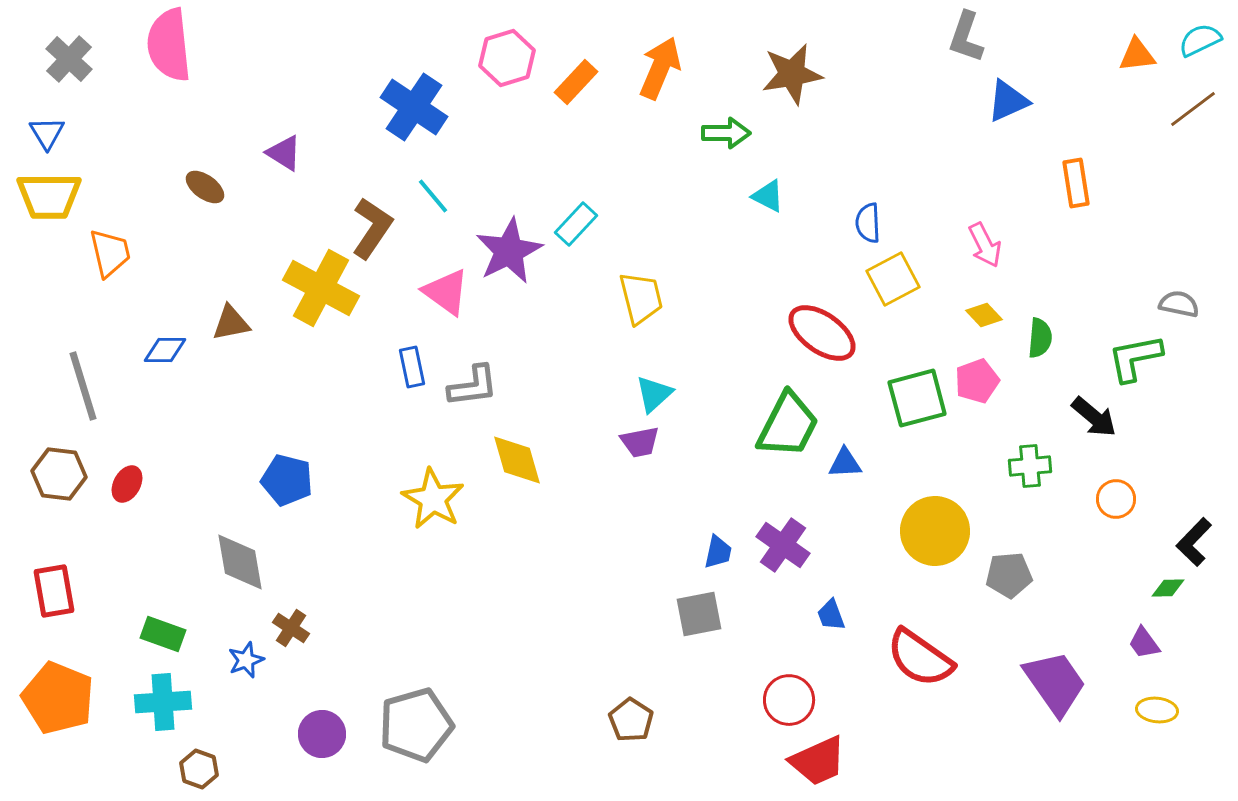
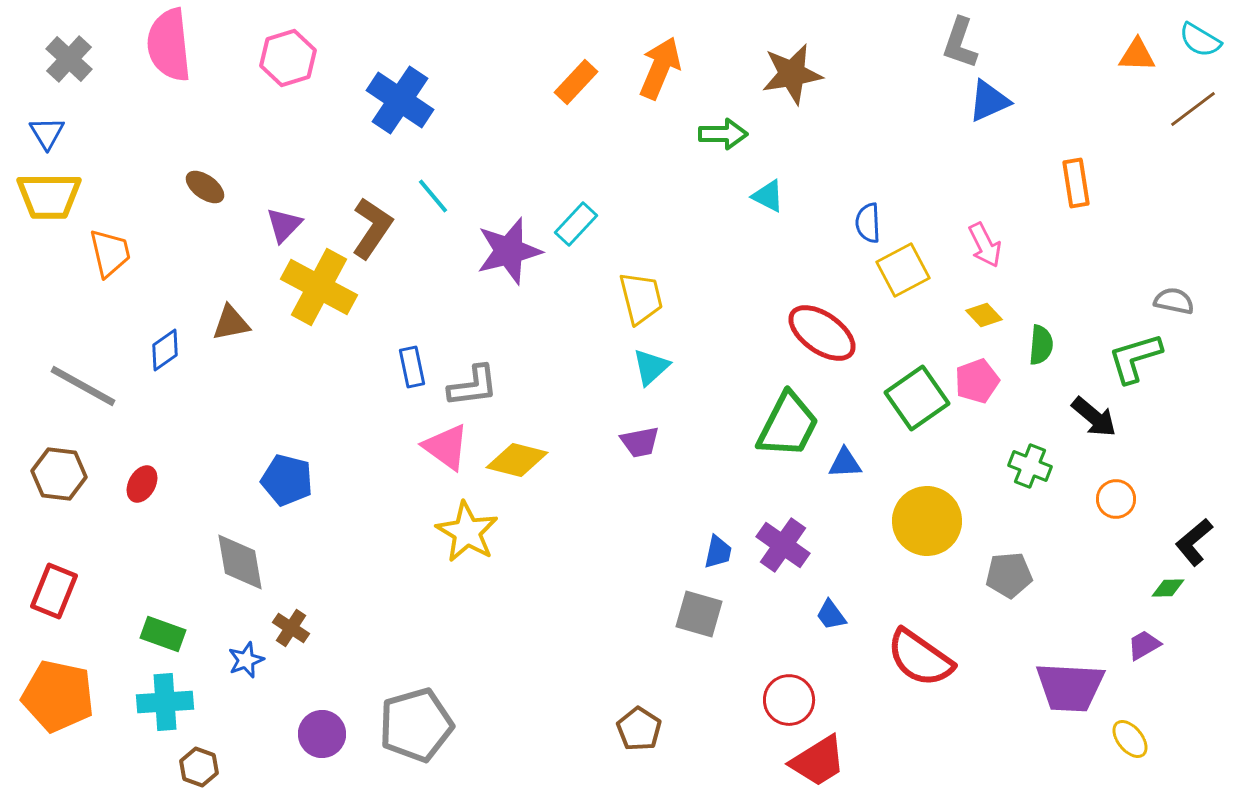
gray L-shape at (966, 37): moved 6 px left, 6 px down
cyan semicircle at (1200, 40): rotated 123 degrees counterclockwise
orange triangle at (1137, 55): rotated 9 degrees clockwise
pink hexagon at (507, 58): moved 219 px left
blue triangle at (1008, 101): moved 19 px left
blue cross at (414, 107): moved 14 px left, 7 px up
green arrow at (726, 133): moved 3 px left, 1 px down
purple triangle at (284, 153): moved 72 px down; rotated 42 degrees clockwise
purple star at (509, 251): rotated 12 degrees clockwise
yellow square at (893, 279): moved 10 px right, 9 px up
yellow cross at (321, 288): moved 2 px left, 1 px up
pink triangle at (446, 292): moved 155 px down
gray semicircle at (1179, 304): moved 5 px left, 3 px up
green semicircle at (1040, 338): moved 1 px right, 7 px down
blue diamond at (165, 350): rotated 36 degrees counterclockwise
green L-shape at (1135, 358): rotated 6 degrees counterclockwise
gray line at (83, 386): rotated 44 degrees counterclockwise
cyan triangle at (654, 394): moved 3 px left, 27 px up
green square at (917, 398): rotated 20 degrees counterclockwise
yellow diamond at (517, 460): rotated 60 degrees counterclockwise
green cross at (1030, 466): rotated 27 degrees clockwise
red ellipse at (127, 484): moved 15 px right
yellow star at (433, 499): moved 34 px right, 33 px down
yellow circle at (935, 531): moved 8 px left, 10 px up
black L-shape at (1194, 542): rotated 6 degrees clockwise
red rectangle at (54, 591): rotated 32 degrees clockwise
gray square at (699, 614): rotated 27 degrees clockwise
blue trapezoid at (831, 615): rotated 16 degrees counterclockwise
purple trapezoid at (1144, 643): moved 2 px down; rotated 96 degrees clockwise
purple trapezoid at (1055, 683): moved 15 px right, 4 px down; rotated 128 degrees clockwise
orange pentagon at (58, 698): moved 2 px up; rotated 10 degrees counterclockwise
cyan cross at (163, 702): moved 2 px right
yellow ellipse at (1157, 710): moved 27 px left, 29 px down; rotated 45 degrees clockwise
brown pentagon at (631, 720): moved 8 px right, 9 px down
red trapezoid at (818, 761): rotated 8 degrees counterclockwise
brown hexagon at (199, 769): moved 2 px up
